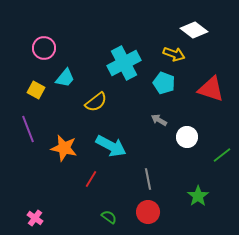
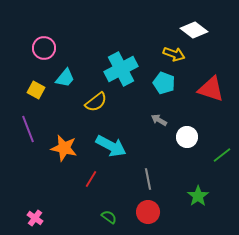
cyan cross: moved 3 px left, 6 px down
